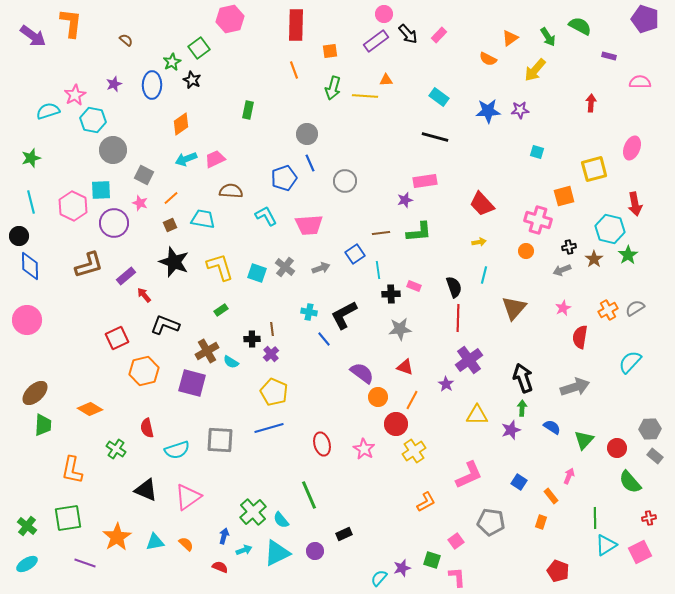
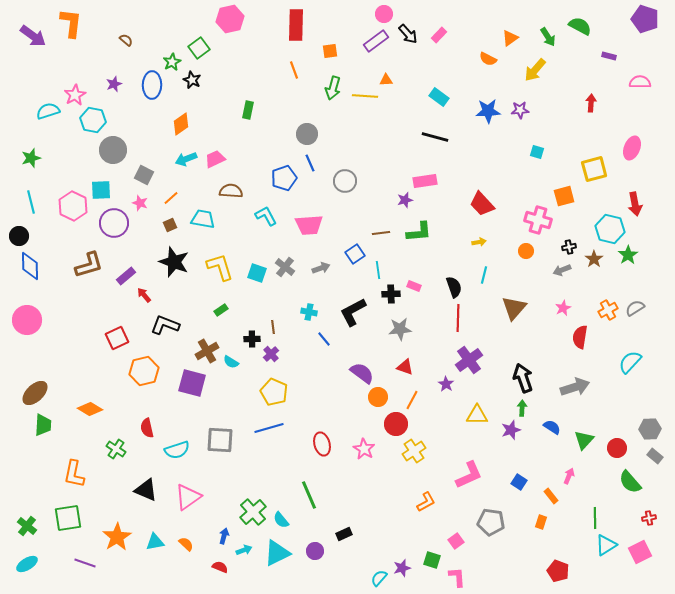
black L-shape at (344, 315): moved 9 px right, 3 px up
brown line at (272, 329): moved 1 px right, 2 px up
orange L-shape at (72, 470): moved 2 px right, 4 px down
